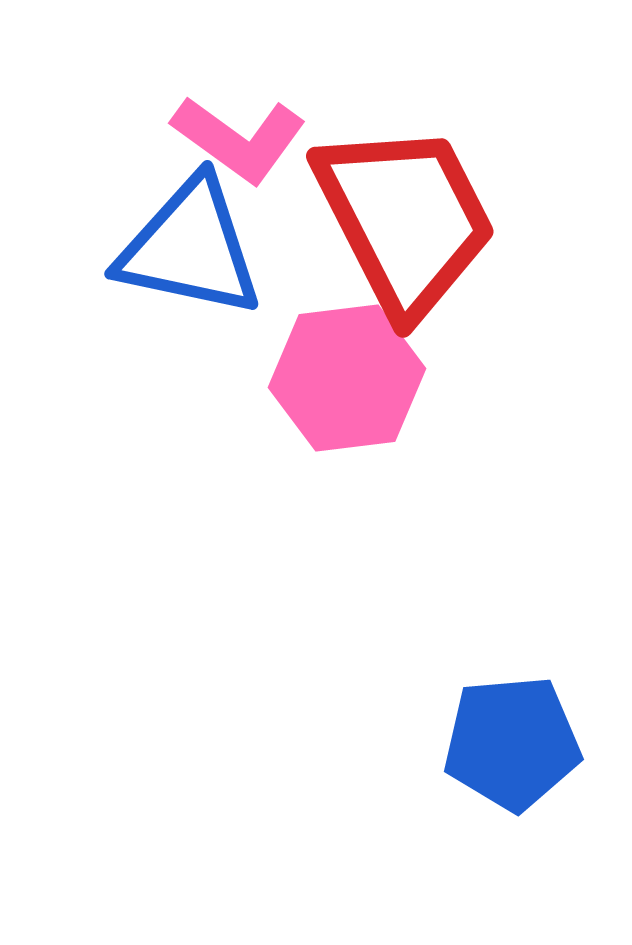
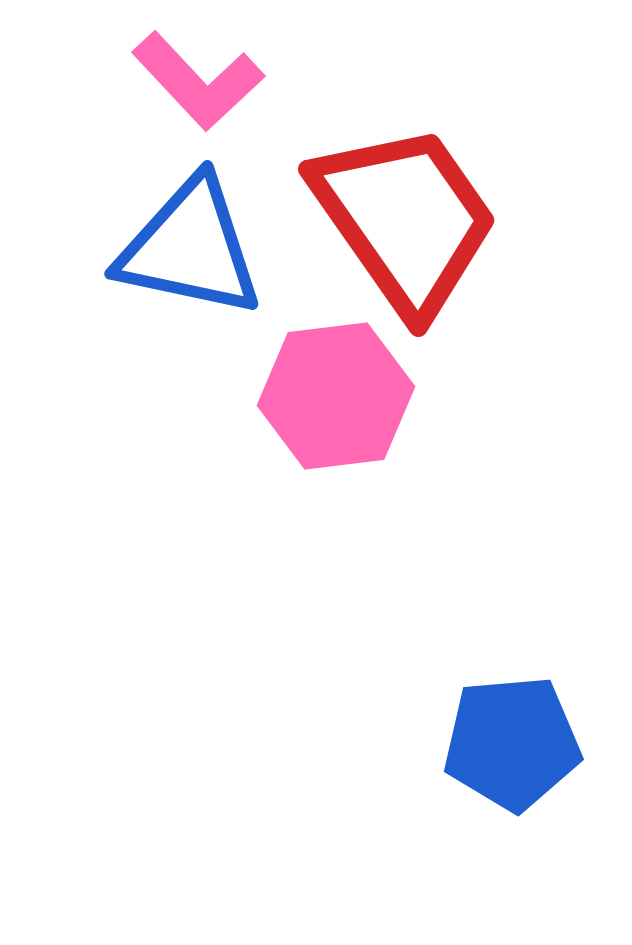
pink L-shape: moved 41 px left, 58 px up; rotated 11 degrees clockwise
red trapezoid: rotated 8 degrees counterclockwise
pink hexagon: moved 11 px left, 18 px down
